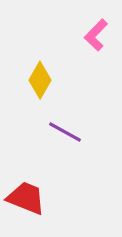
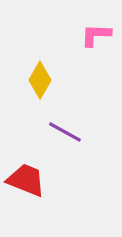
pink L-shape: rotated 48 degrees clockwise
red trapezoid: moved 18 px up
